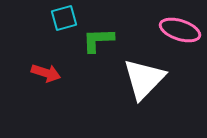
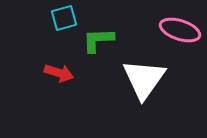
red arrow: moved 13 px right
white triangle: rotated 9 degrees counterclockwise
